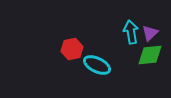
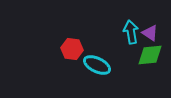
purple triangle: rotated 42 degrees counterclockwise
red hexagon: rotated 20 degrees clockwise
